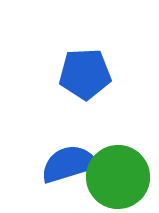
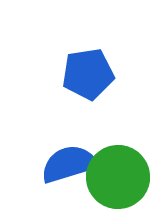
blue pentagon: moved 3 px right; rotated 6 degrees counterclockwise
